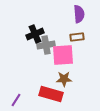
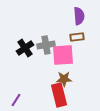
purple semicircle: moved 2 px down
black cross: moved 10 px left, 14 px down; rotated 12 degrees counterclockwise
red rectangle: moved 8 px right, 1 px down; rotated 60 degrees clockwise
